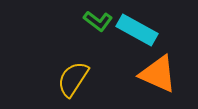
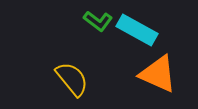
yellow semicircle: moved 1 px left; rotated 108 degrees clockwise
